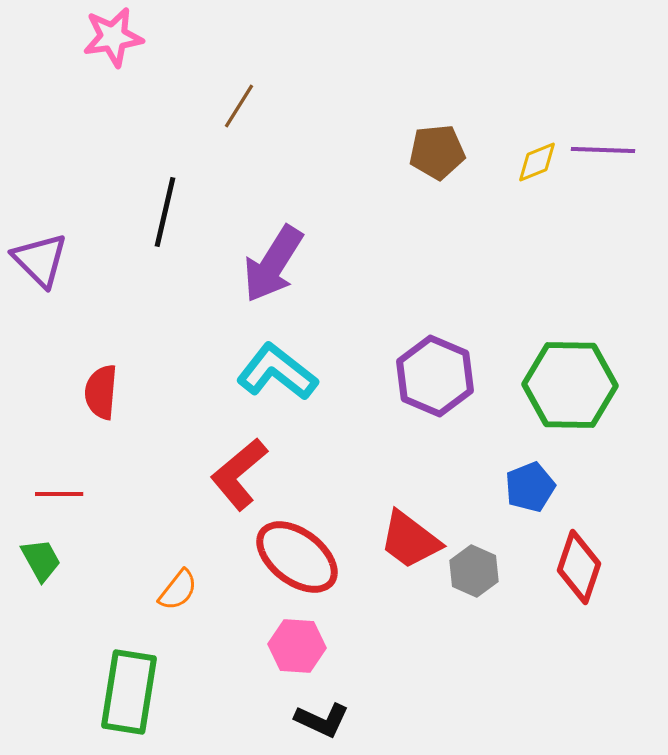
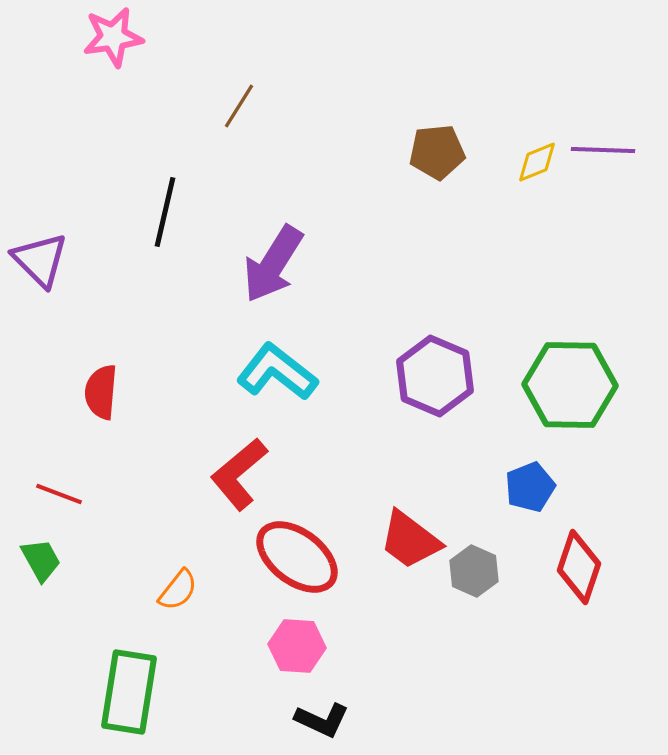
red line: rotated 21 degrees clockwise
